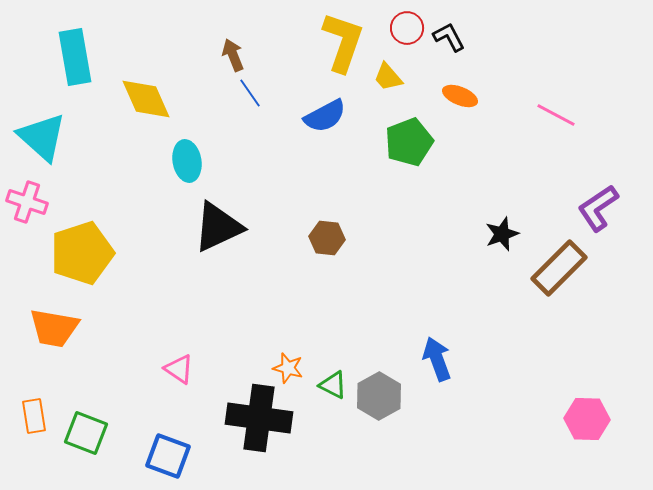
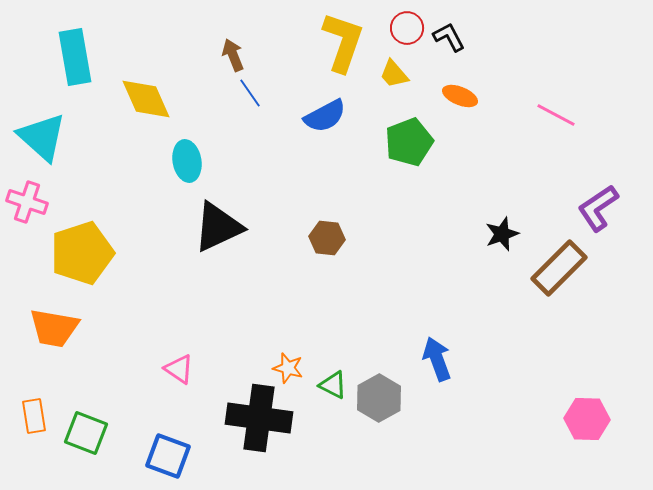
yellow trapezoid: moved 6 px right, 3 px up
gray hexagon: moved 2 px down
